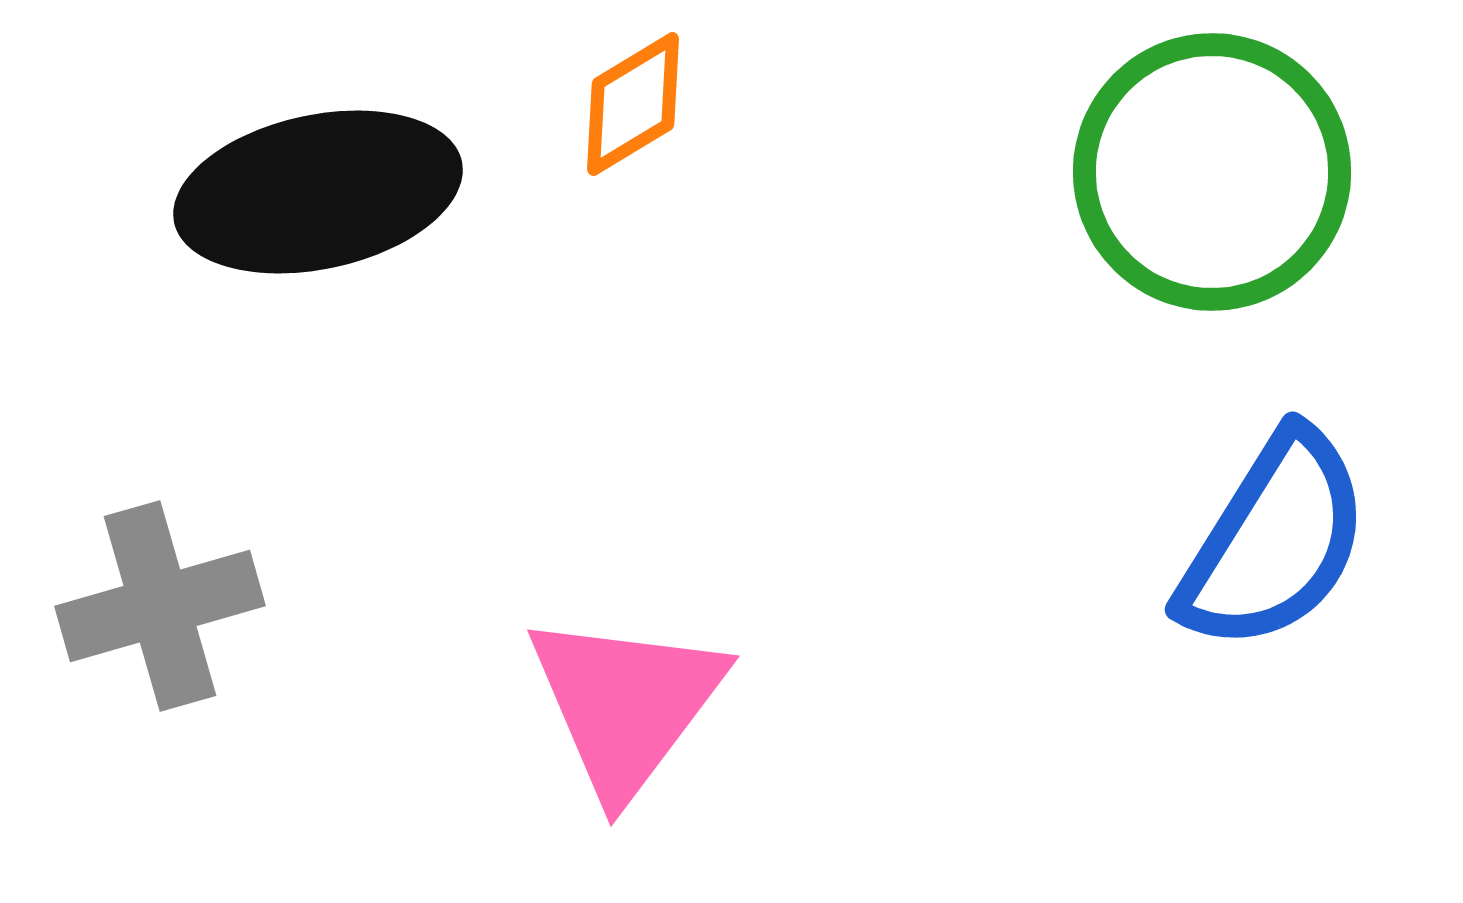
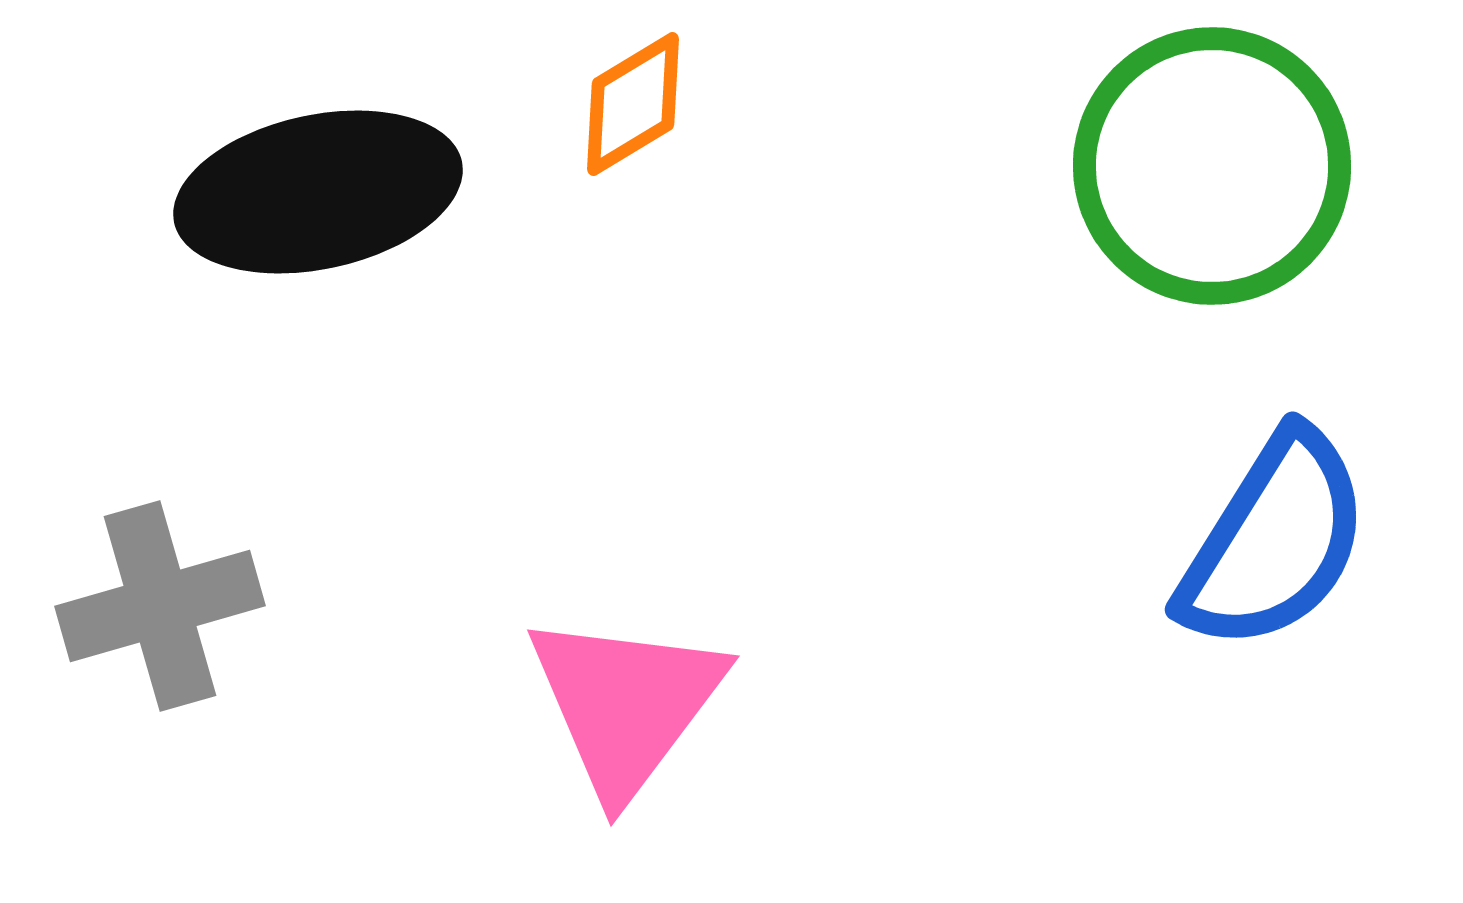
green circle: moved 6 px up
